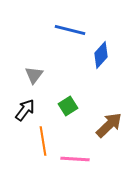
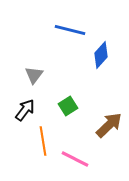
pink line: rotated 24 degrees clockwise
